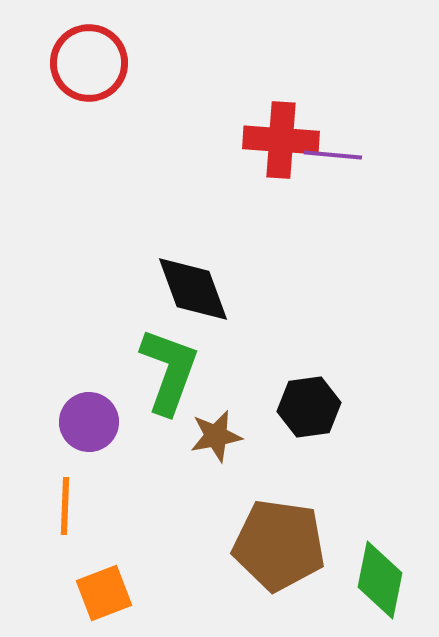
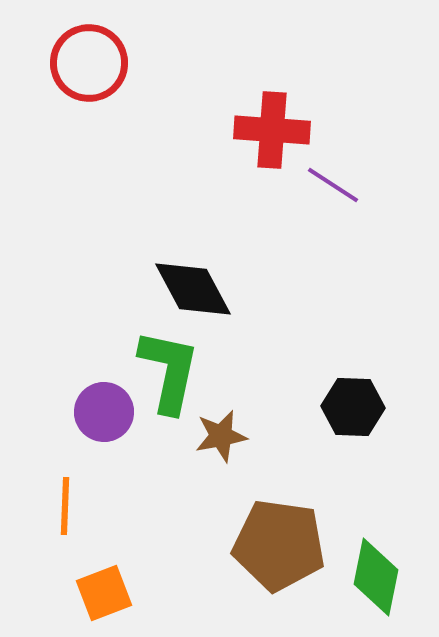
red cross: moved 9 px left, 10 px up
purple line: moved 30 px down; rotated 28 degrees clockwise
black diamond: rotated 8 degrees counterclockwise
green L-shape: rotated 8 degrees counterclockwise
black hexagon: moved 44 px right; rotated 10 degrees clockwise
purple circle: moved 15 px right, 10 px up
brown star: moved 5 px right
green diamond: moved 4 px left, 3 px up
